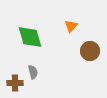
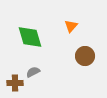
brown circle: moved 5 px left, 5 px down
gray semicircle: rotated 104 degrees counterclockwise
